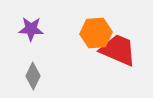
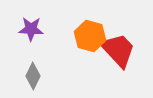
orange hexagon: moved 6 px left, 3 px down; rotated 20 degrees clockwise
red trapezoid: rotated 24 degrees clockwise
